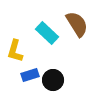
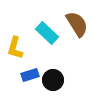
yellow L-shape: moved 3 px up
